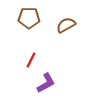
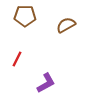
brown pentagon: moved 4 px left, 2 px up
red line: moved 14 px left, 1 px up
